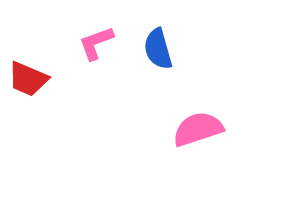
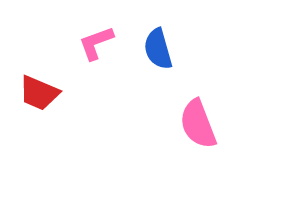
red trapezoid: moved 11 px right, 14 px down
pink semicircle: moved 5 px up; rotated 93 degrees counterclockwise
